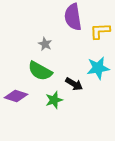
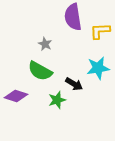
green star: moved 3 px right
